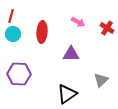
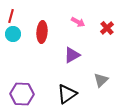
red cross: rotated 16 degrees clockwise
purple triangle: moved 1 px right, 1 px down; rotated 30 degrees counterclockwise
purple hexagon: moved 3 px right, 20 px down
